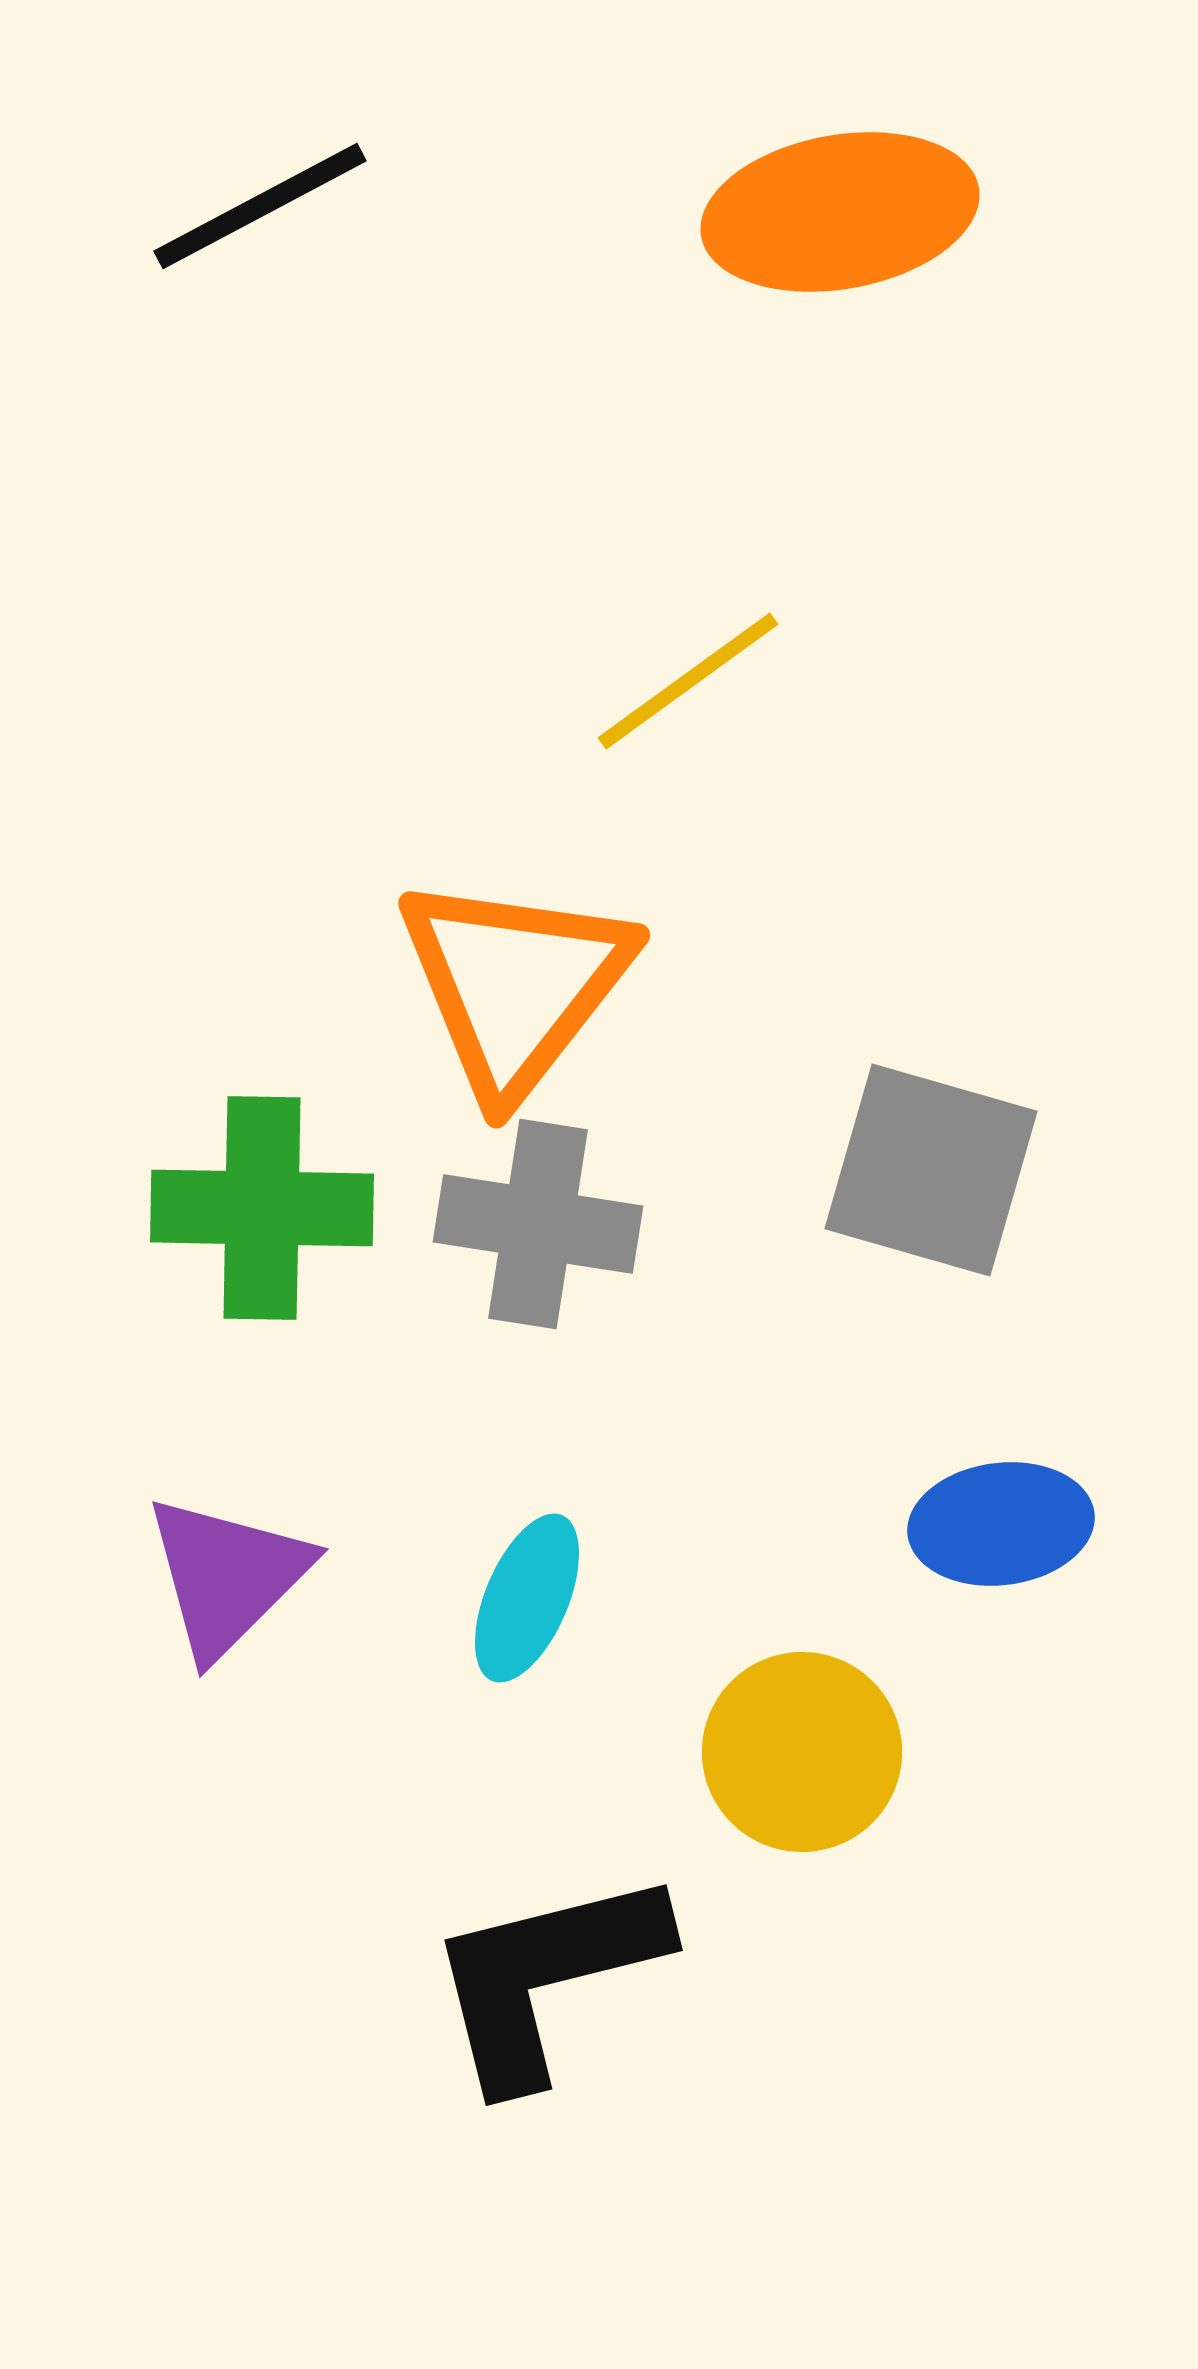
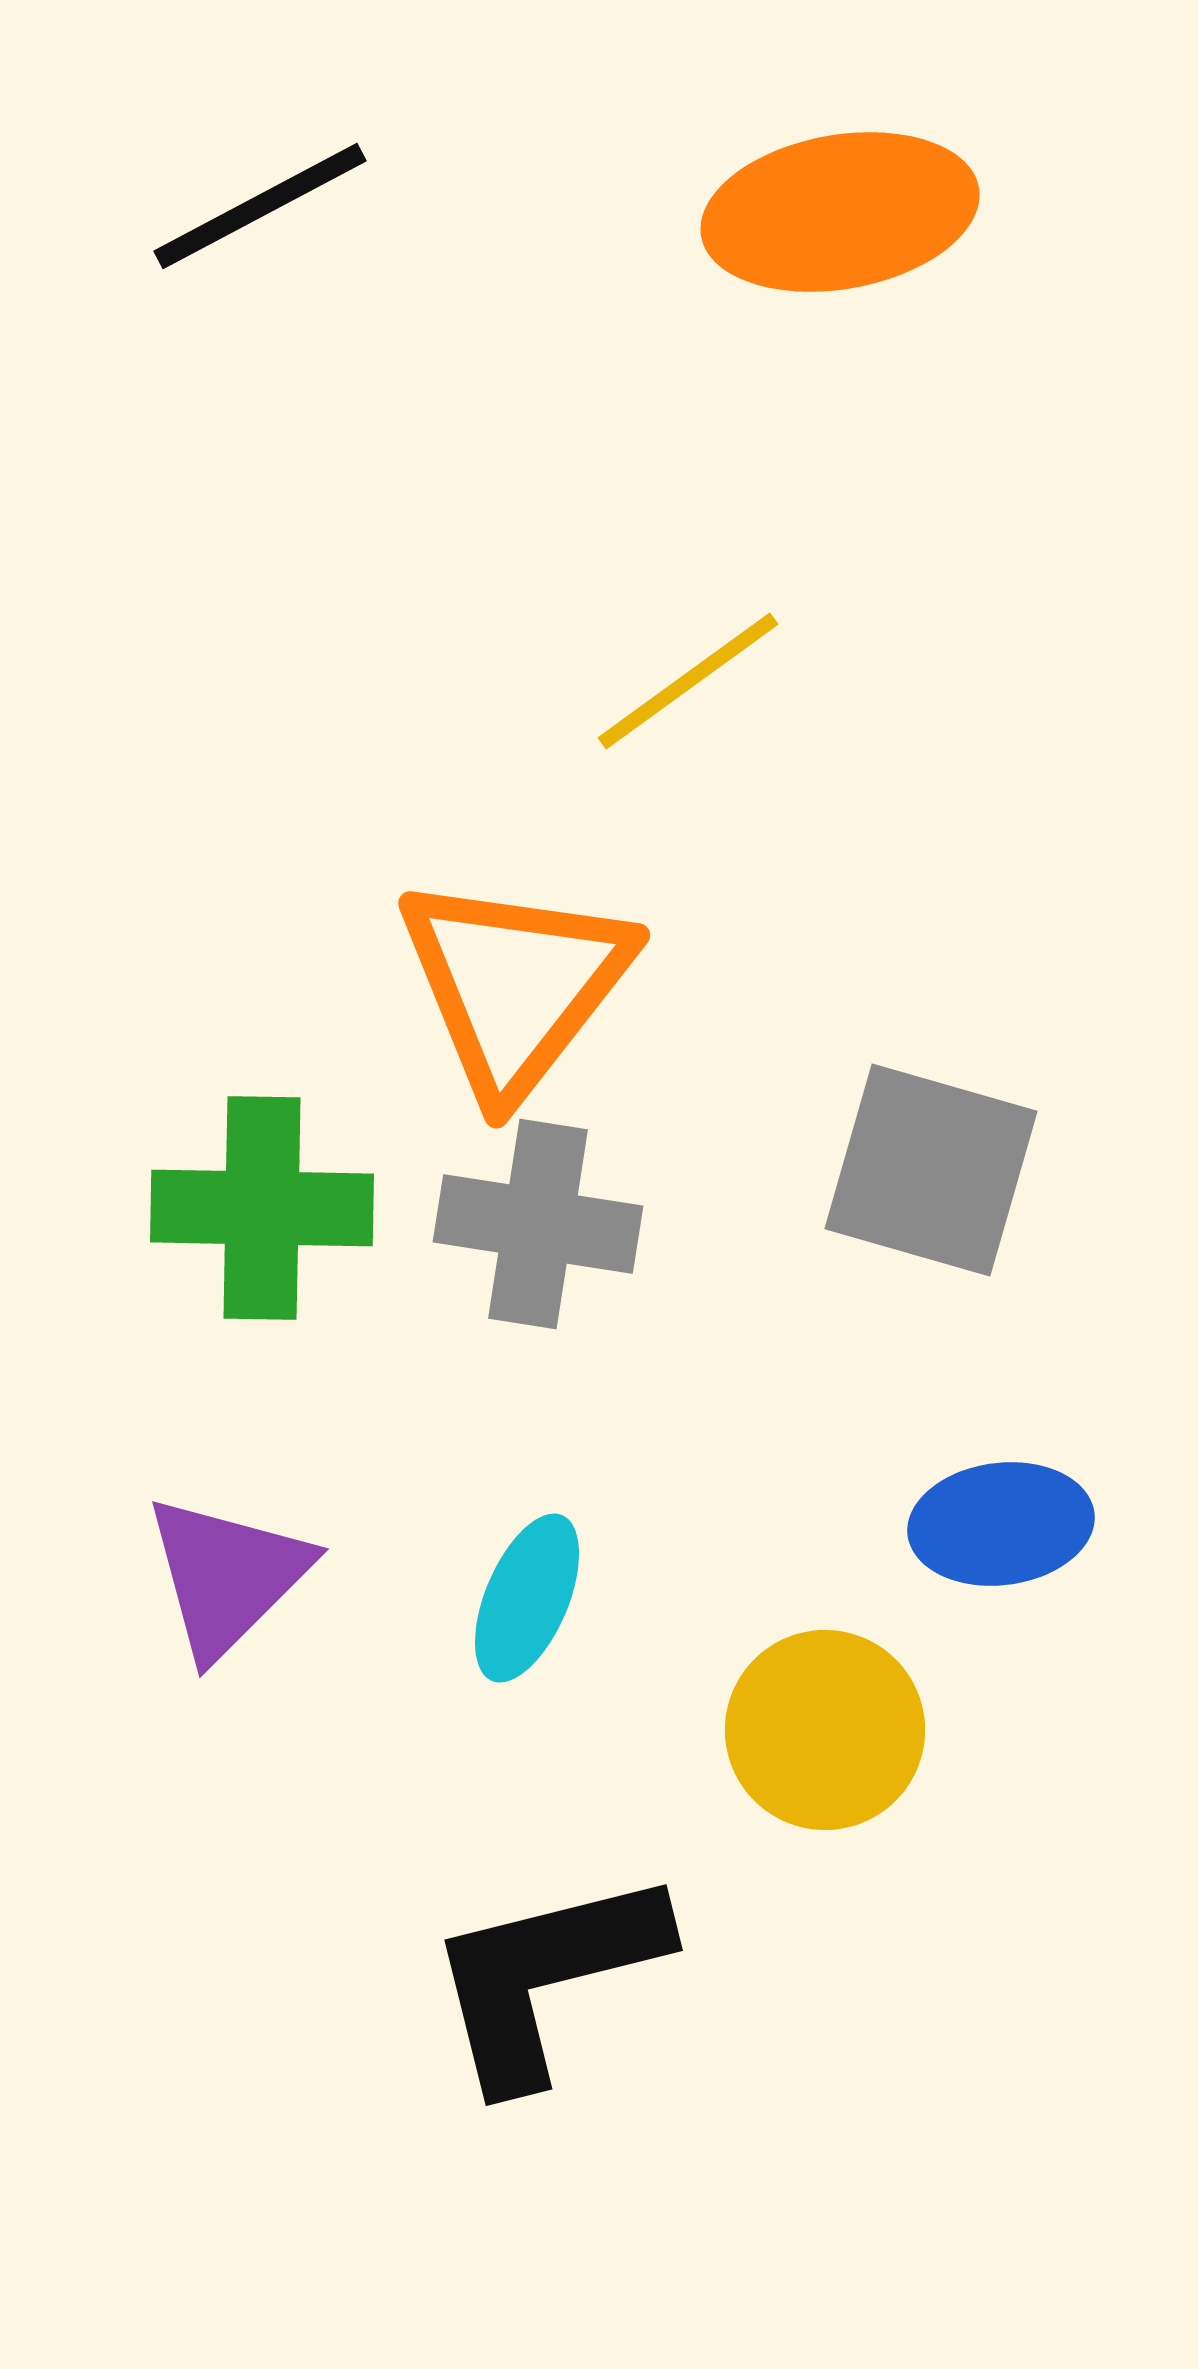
yellow circle: moved 23 px right, 22 px up
